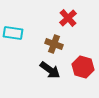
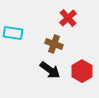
red hexagon: moved 1 px left, 4 px down; rotated 15 degrees clockwise
